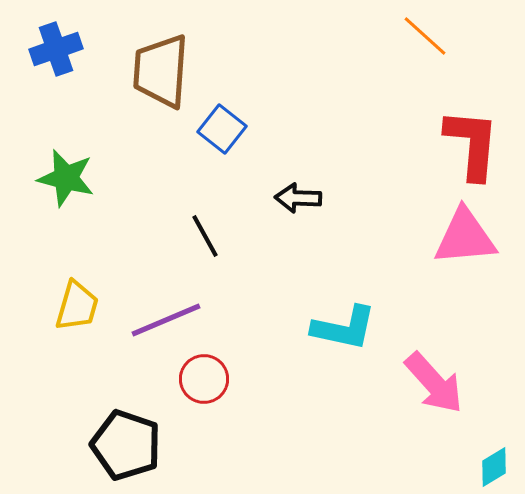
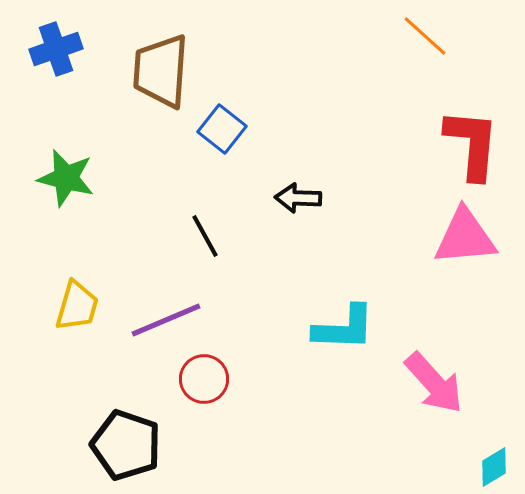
cyan L-shape: rotated 10 degrees counterclockwise
